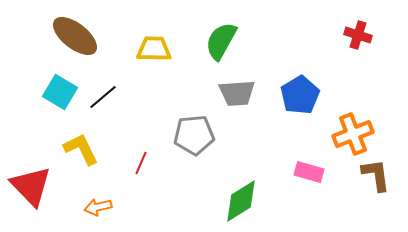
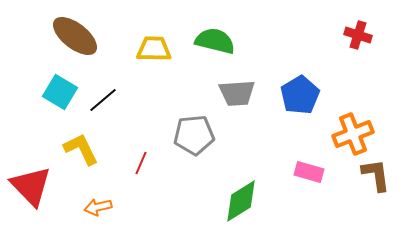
green semicircle: moved 6 px left; rotated 75 degrees clockwise
black line: moved 3 px down
